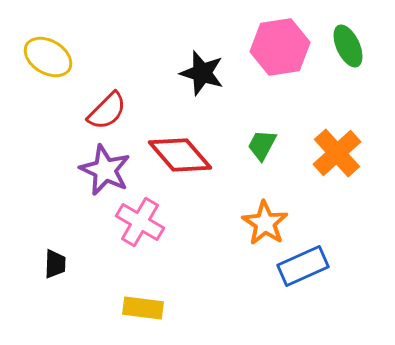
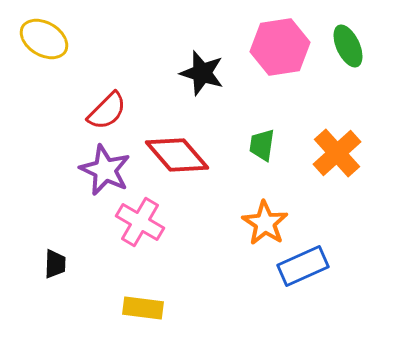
yellow ellipse: moved 4 px left, 18 px up
green trapezoid: rotated 20 degrees counterclockwise
red diamond: moved 3 px left
